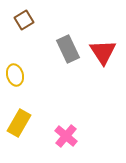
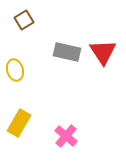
gray rectangle: moved 1 px left, 3 px down; rotated 52 degrees counterclockwise
yellow ellipse: moved 5 px up
